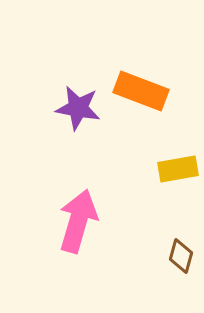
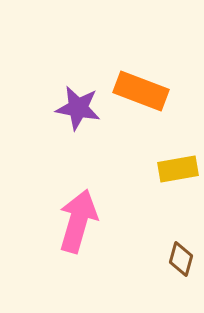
brown diamond: moved 3 px down
